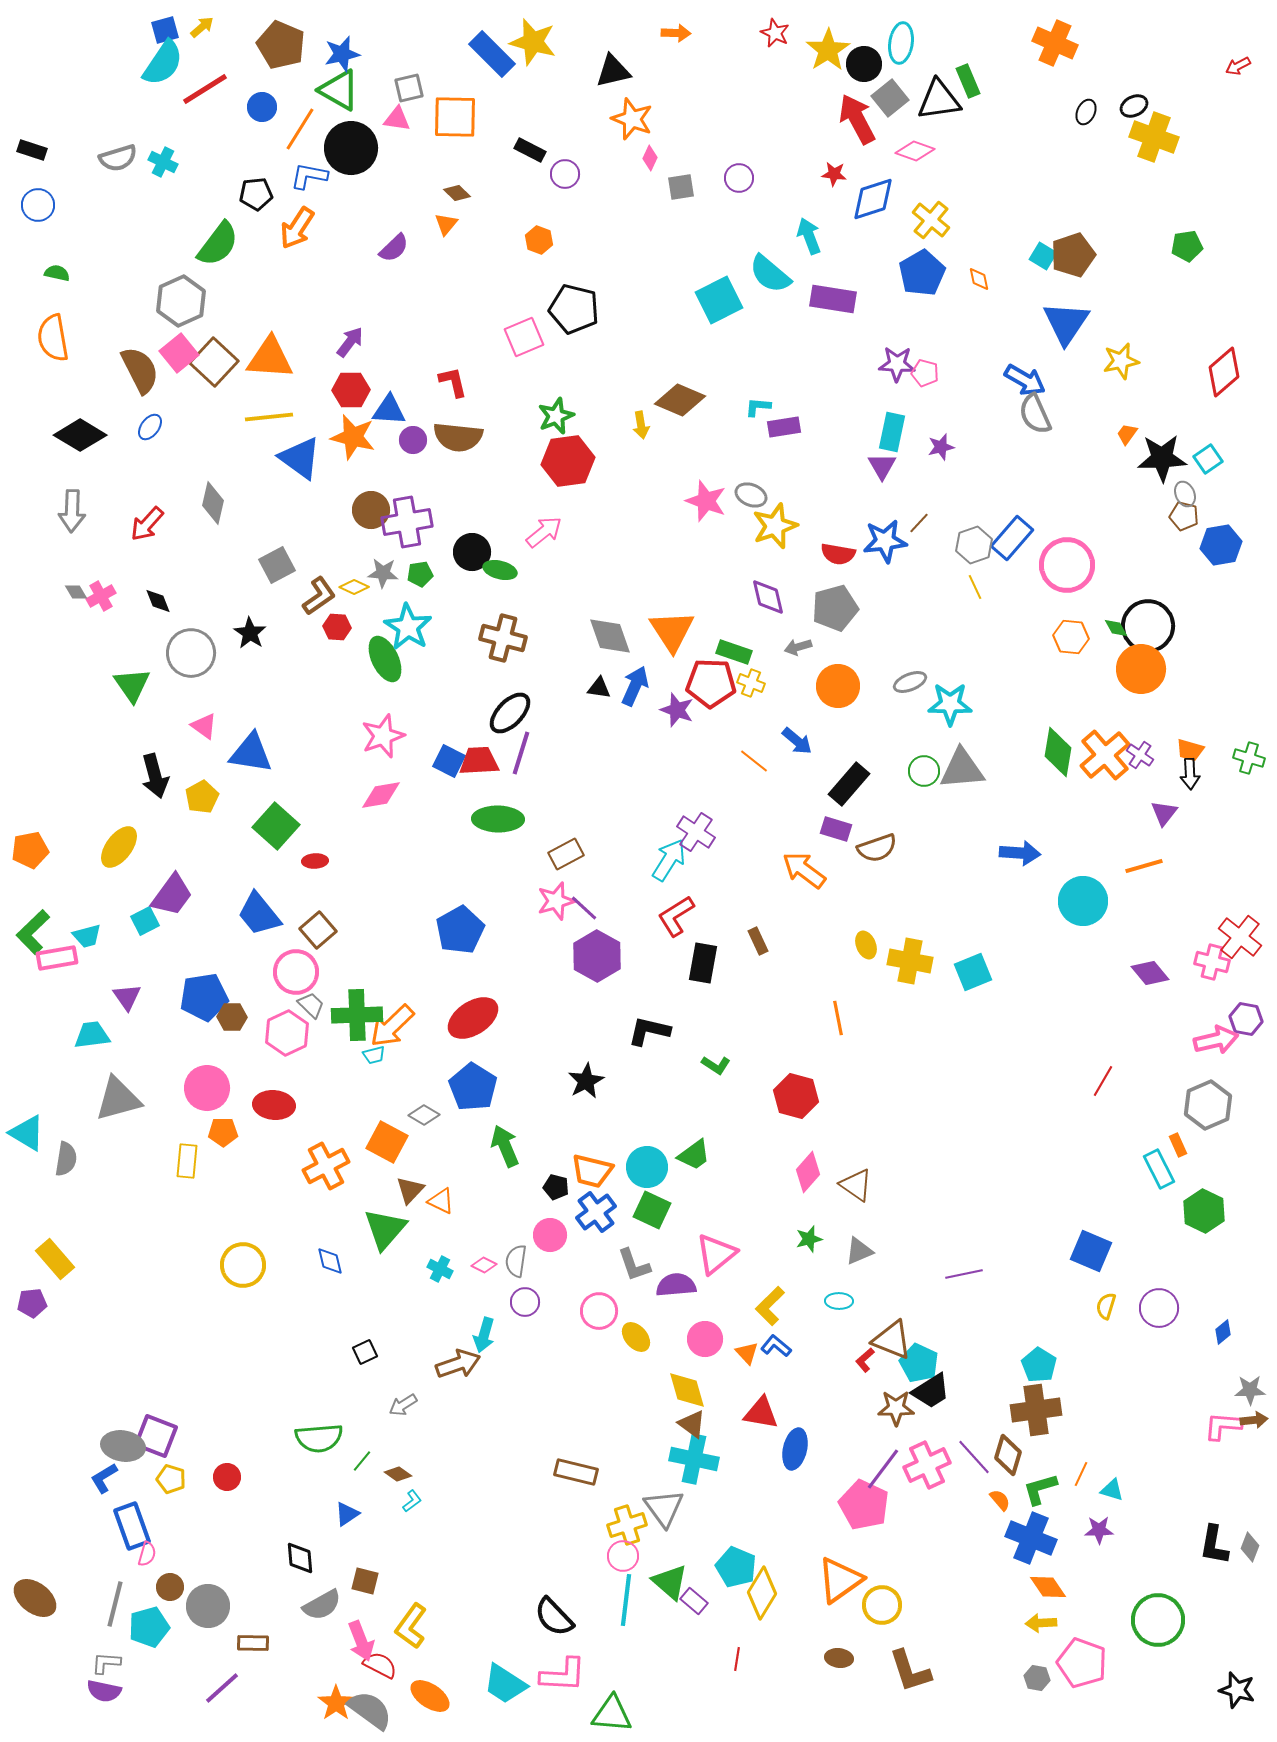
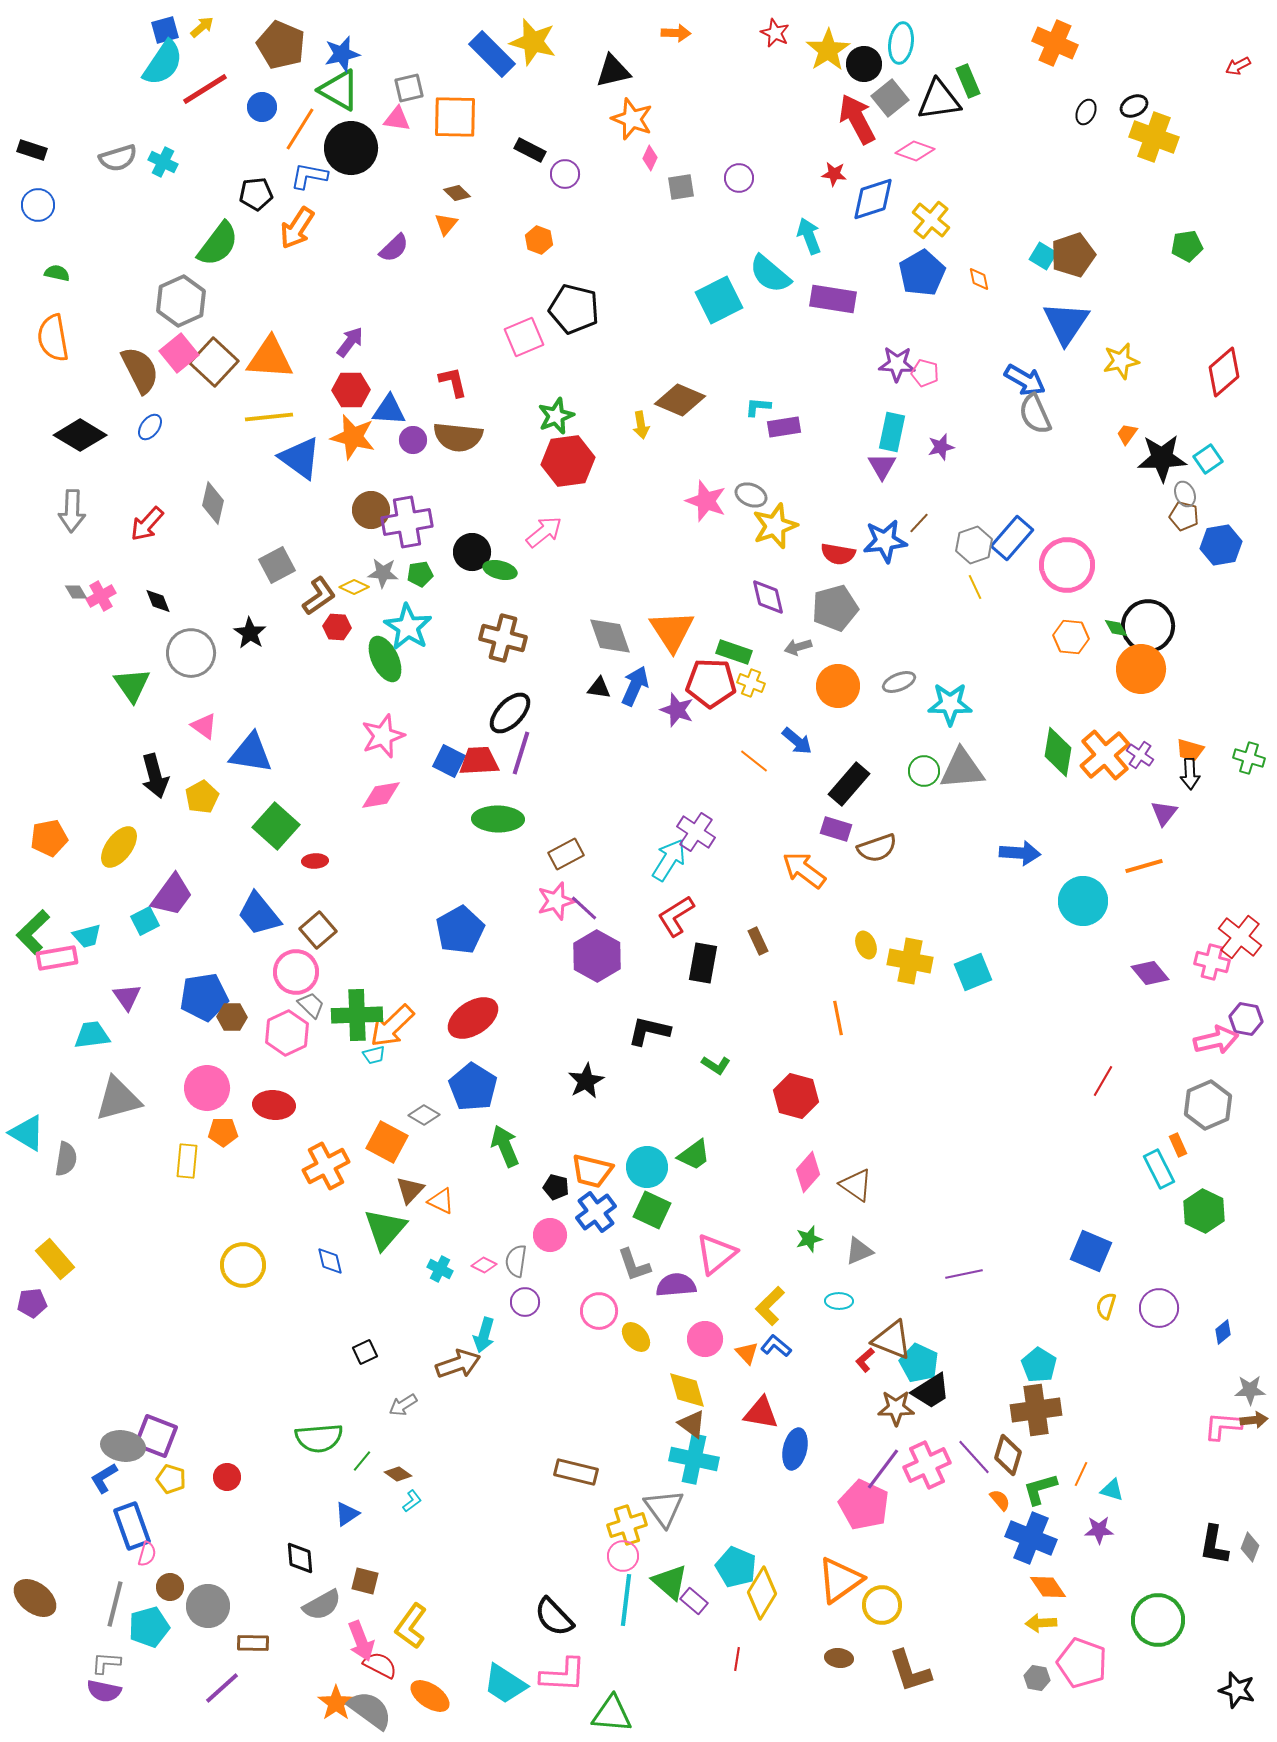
gray ellipse at (910, 682): moved 11 px left
orange pentagon at (30, 850): moved 19 px right, 12 px up
